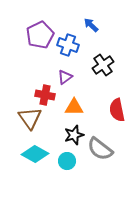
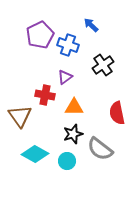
red semicircle: moved 3 px down
brown triangle: moved 10 px left, 2 px up
black star: moved 1 px left, 1 px up
